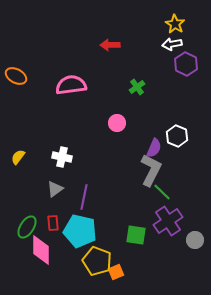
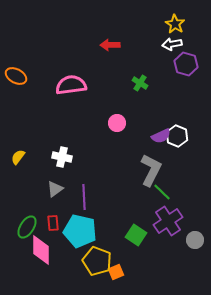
purple hexagon: rotated 10 degrees counterclockwise
green cross: moved 3 px right, 4 px up; rotated 21 degrees counterclockwise
purple semicircle: moved 7 px right, 12 px up; rotated 42 degrees clockwise
purple line: rotated 15 degrees counterclockwise
green square: rotated 25 degrees clockwise
